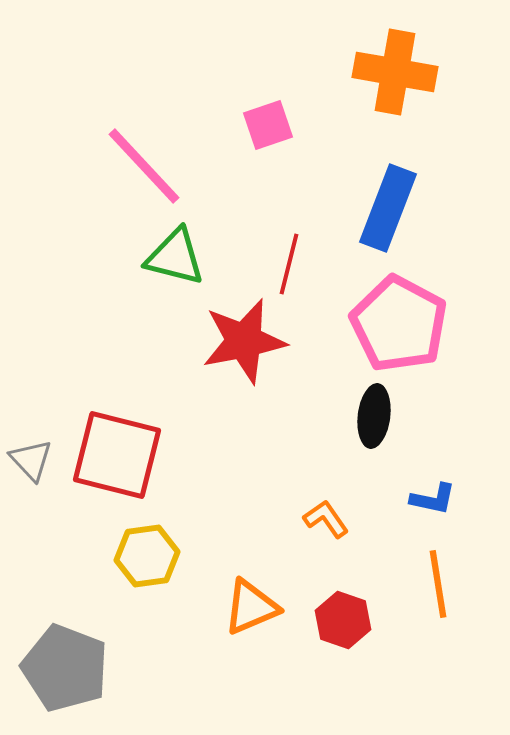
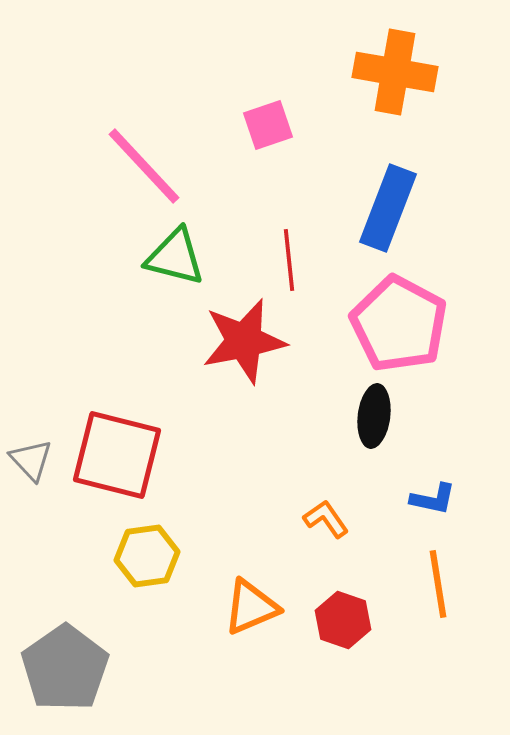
red line: moved 4 px up; rotated 20 degrees counterclockwise
gray pentagon: rotated 16 degrees clockwise
